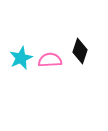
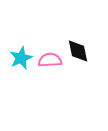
black diamond: moved 2 px left; rotated 30 degrees counterclockwise
